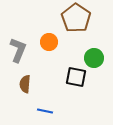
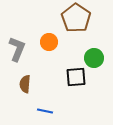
gray L-shape: moved 1 px left, 1 px up
black square: rotated 15 degrees counterclockwise
